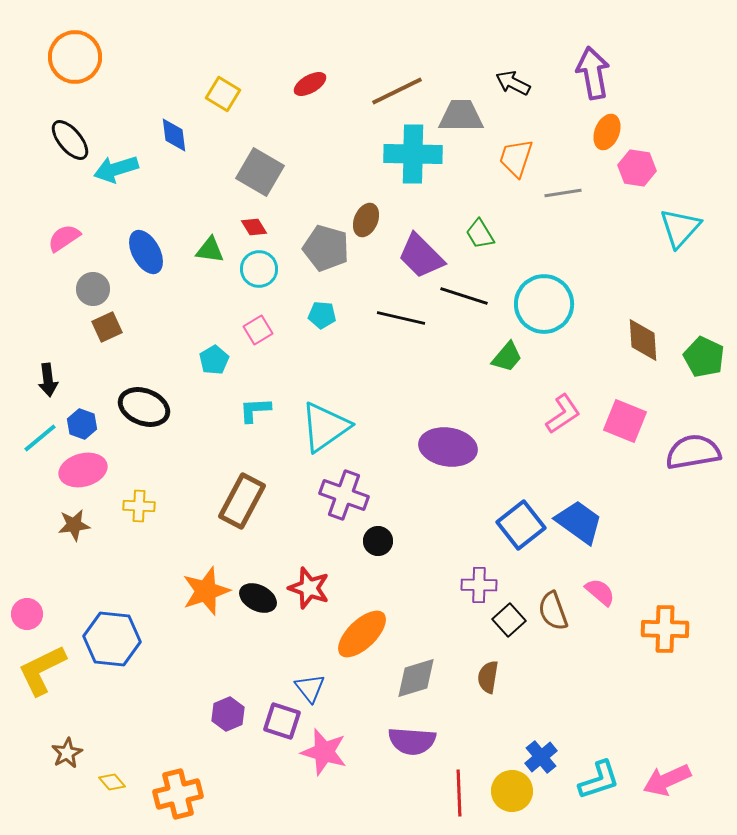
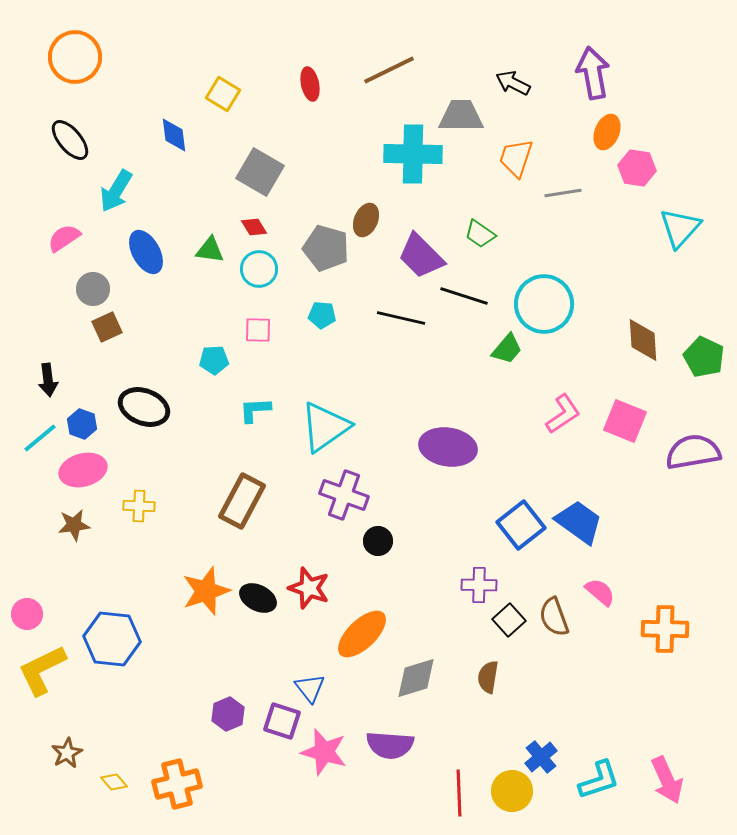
red ellipse at (310, 84): rotated 72 degrees counterclockwise
brown line at (397, 91): moved 8 px left, 21 px up
cyan arrow at (116, 169): moved 22 px down; rotated 42 degrees counterclockwise
green trapezoid at (480, 234): rotated 24 degrees counterclockwise
pink square at (258, 330): rotated 32 degrees clockwise
green trapezoid at (507, 357): moved 8 px up
cyan pentagon at (214, 360): rotated 28 degrees clockwise
brown semicircle at (553, 611): moved 1 px right, 6 px down
purple semicircle at (412, 741): moved 22 px left, 4 px down
pink arrow at (667, 780): rotated 90 degrees counterclockwise
yellow diamond at (112, 782): moved 2 px right
orange cross at (178, 794): moved 1 px left, 10 px up
